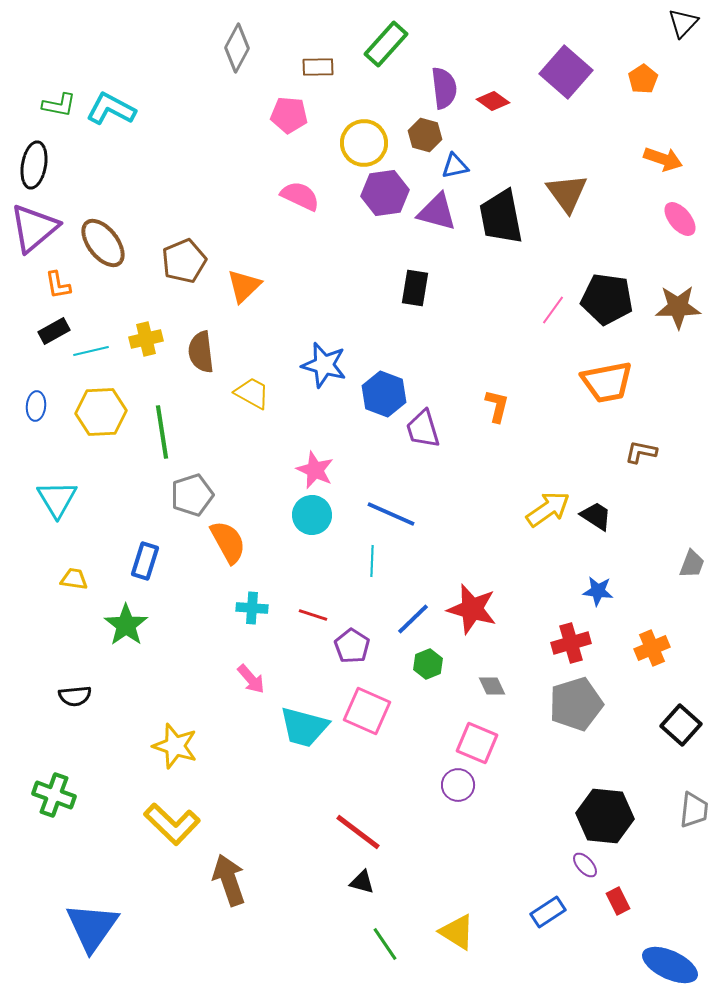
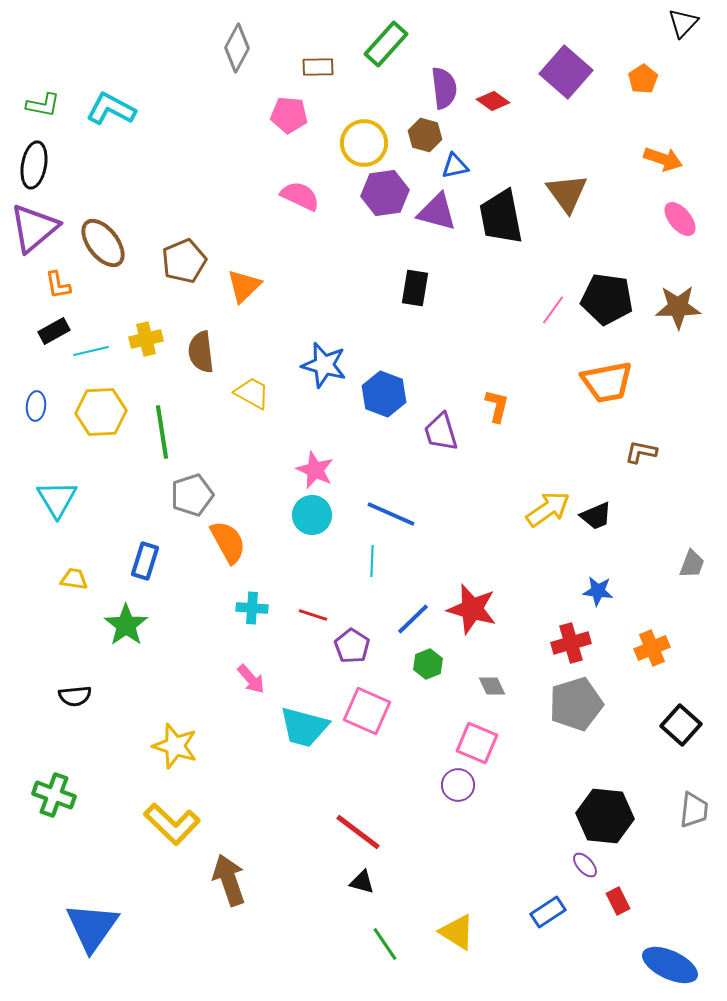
green L-shape at (59, 105): moved 16 px left
purple trapezoid at (423, 429): moved 18 px right, 3 px down
black trapezoid at (596, 516): rotated 124 degrees clockwise
